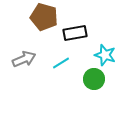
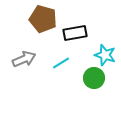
brown pentagon: moved 1 px left, 2 px down
green circle: moved 1 px up
